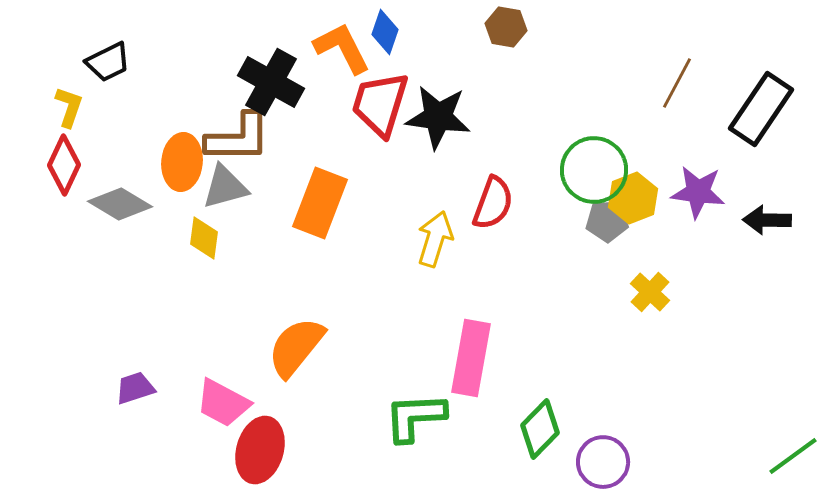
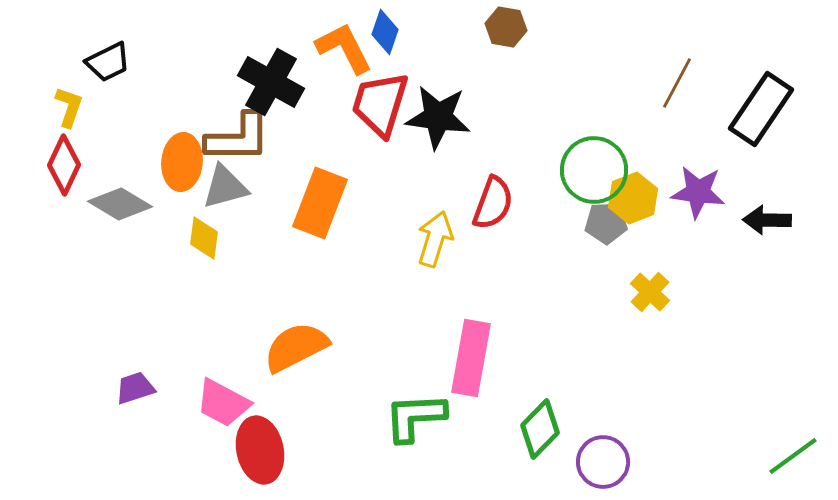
orange L-shape: moved 2 px right
gray pentagon: moved 1 px left, 2 px down
orange semicircle: rotated 24 degrees clockwise
red ellipse: rotated 28 degrees counterclockwise
